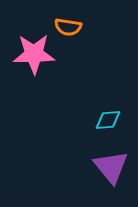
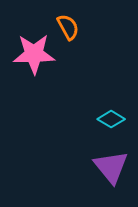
orange semicircle: rotated 128 degrees counterclockwise
cyan diamond: moved 3 px right, 1 px up; rotated 36 degrees clockwise
